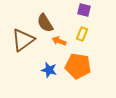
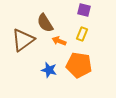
orange pentagon: moved 1 px right, 1 px up
